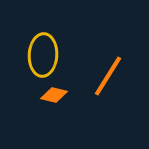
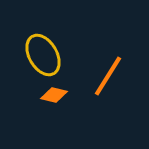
yellow ellipse: rotated 33 degrees counterclockwise
